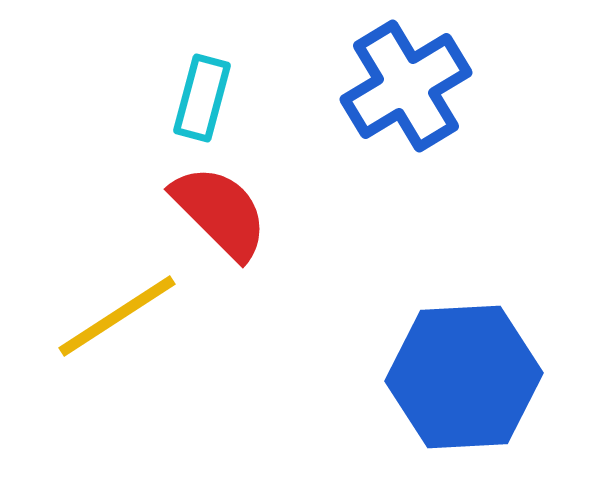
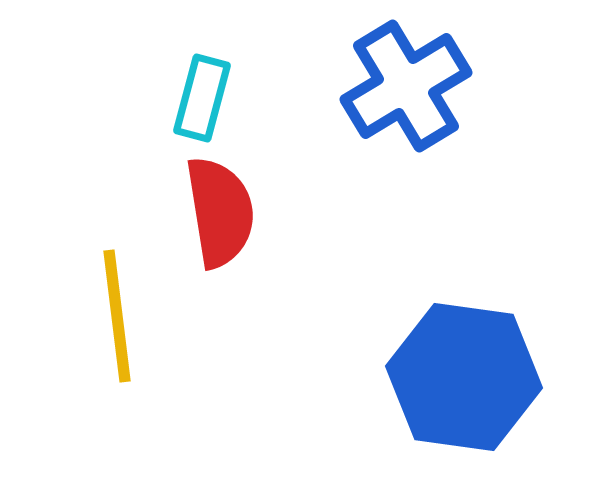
red semicircle: rotated 36 degrees clockwise
yellow line: rotated 64 degrees counterclockwise
blue hexagon: rotated 11 degrees clockwise
